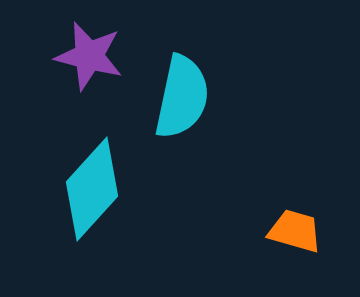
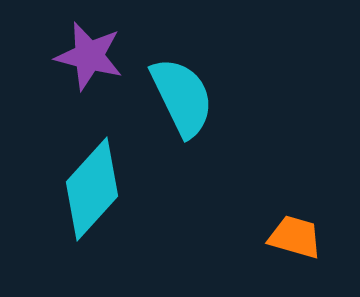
cyan semicircle: rotated 38 degrees counterclockwise
orange trapezoid: moved 6 px down
